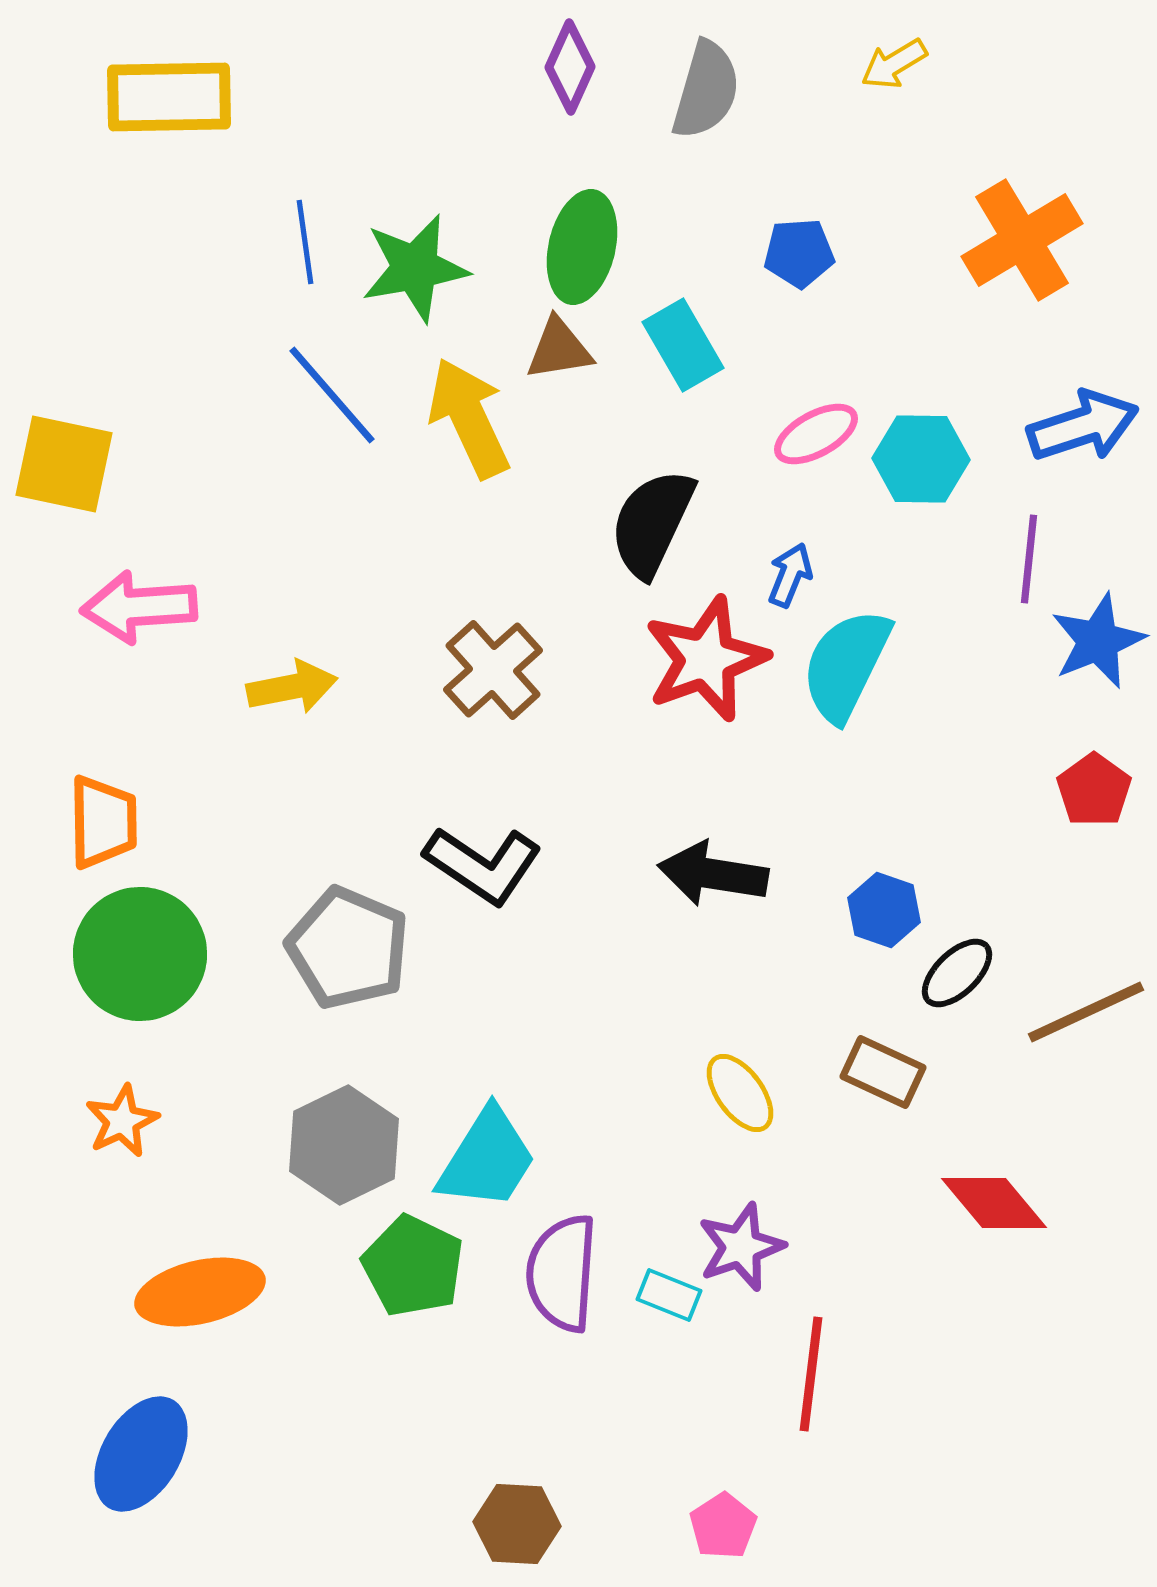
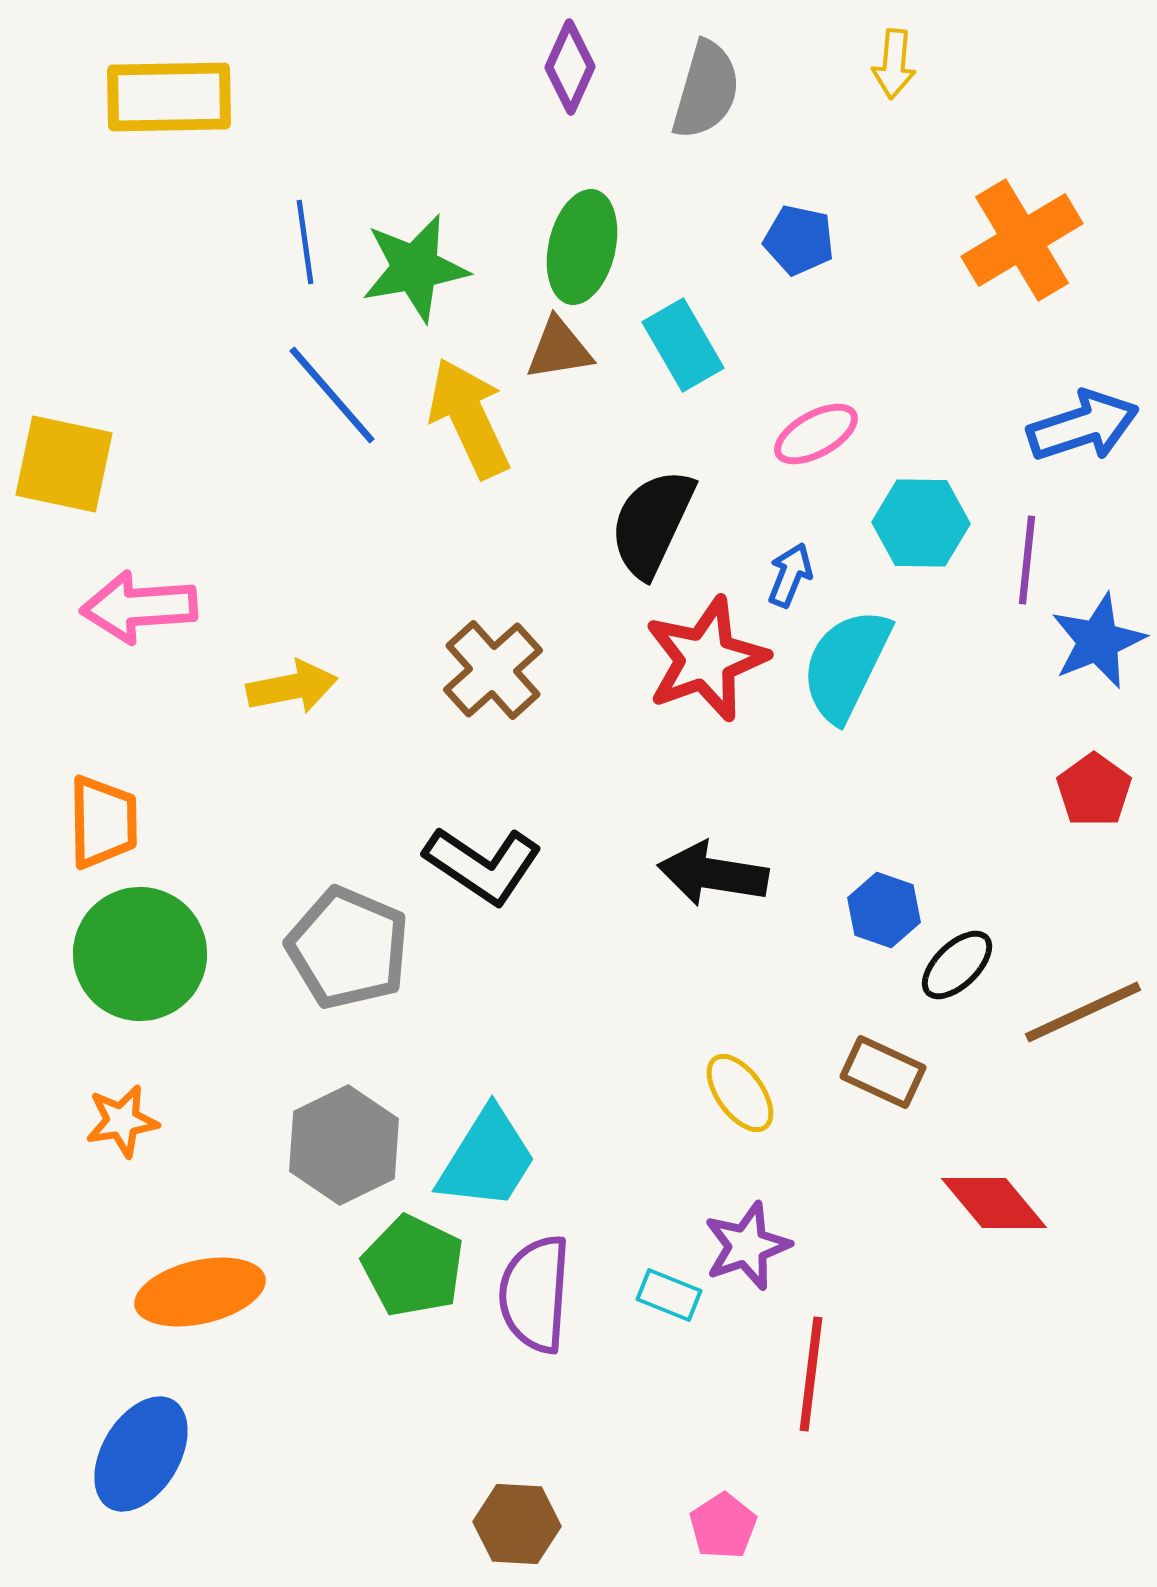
yellow arrow at (894, 64): rotated 54 degrees counterclockwise
blue pentagon at (799, 253): moved 13 px up; rotated 16 degrees clockwise
cyan hexagon at (921, 459): moved 64 px down
purple line at (1029, 559): moved 2 px left, 1 px down
black ellipse at (957, 973): moved 8 px up
brown line at (1086, 1012): moved 3 px left
orange star at (122, 1121): rotated 16 degrees clockwise
purple star at (741, 1247): moved 6 px right, 1 px up
purple semicircle at (562, 1273): moved 27 px left, 21 px down
